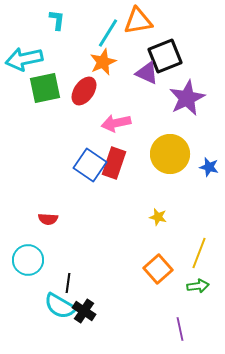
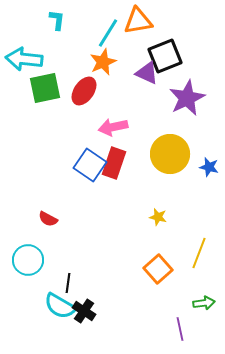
cyan arrow: rotated 18 degrees clockwise
pink arrow: moved 3 px left, 4 px down
red semicircle: rotated 24 degrees clockwise
green arrow: moved 6 px right, 17 px down
